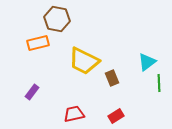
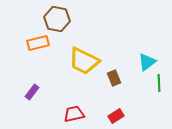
brown rectangle: moved 2 px right
